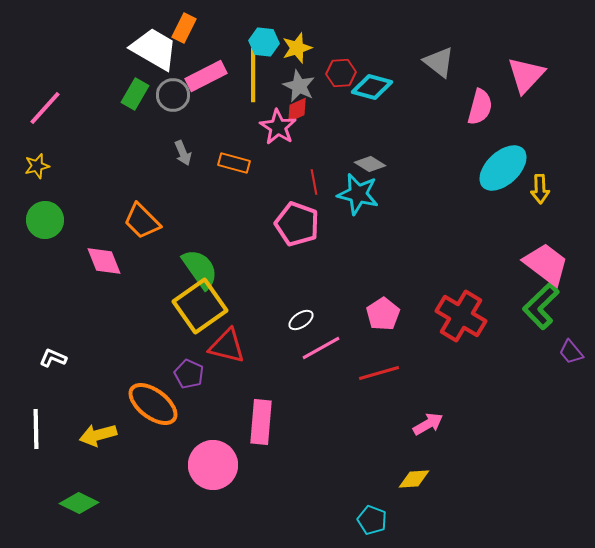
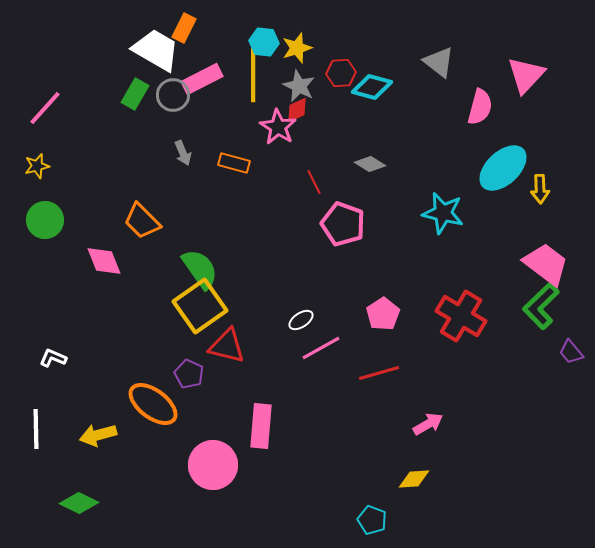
white trapezoid at (154, 49): moved 2 px right, 1 px down
pink rectangle at (206, 76): moved 4 px left, 3 px down
red line at (314, 182): rotated 15 degrees counterclockwise
cyan star at (358, 194): moved 85 px right, 19 px down
pink pentagon at (297, 224): moved 46 px right
pink rectangle at (261, 422): moved 4 px down
